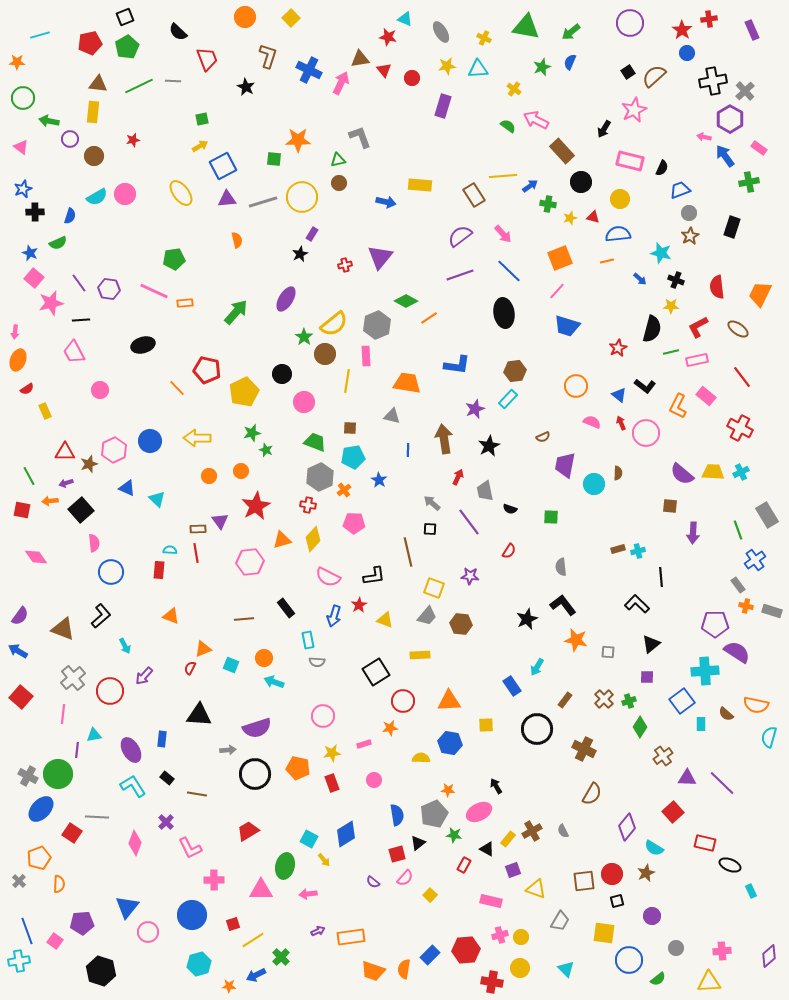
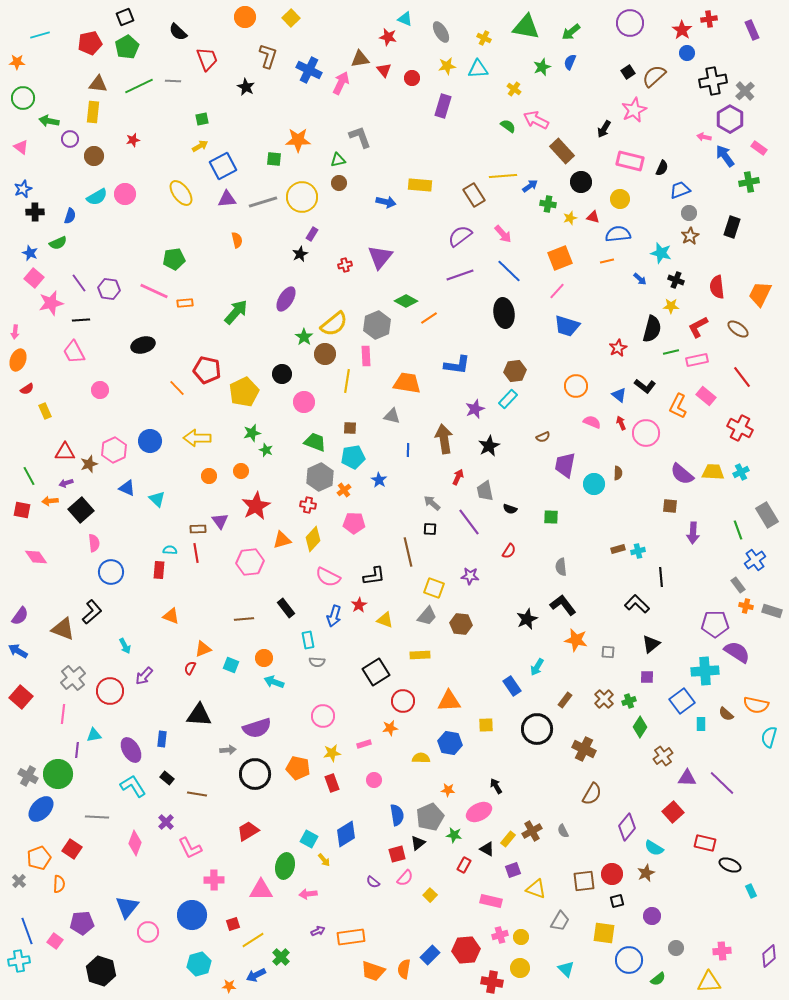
black L-shape at (101, 616): moved 9 px left, 4 px up
gray pentagon at (434, 814): moved 4 px left, 3 px down
red square at (72, 833): moved 16 px down
